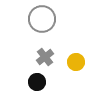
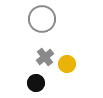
yellow circle: moved 9 px left, 2 px down
black circle: moved 1 px left, 1 px down
